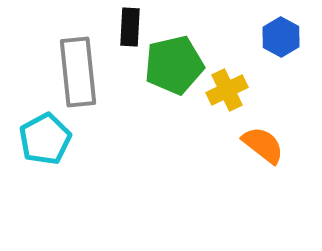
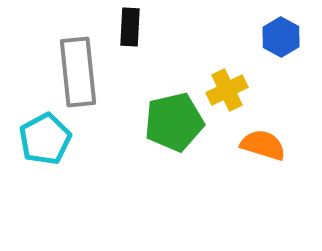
green pentagon: moved 57 px down
orange semicircle: rotated 21 degrees counterclockwise
